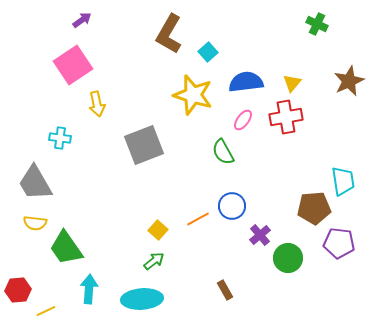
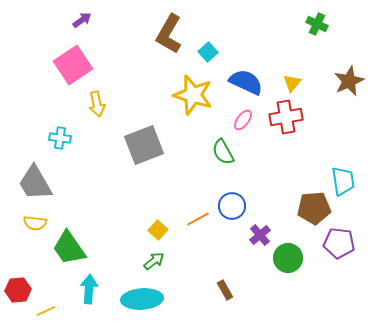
blue semicircle: rotated 32 degrees clockwise
green trapezoid: moved 3 px right
